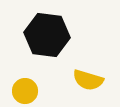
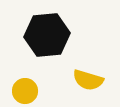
black hexagon: rotated 12 degrees counterclockwise
